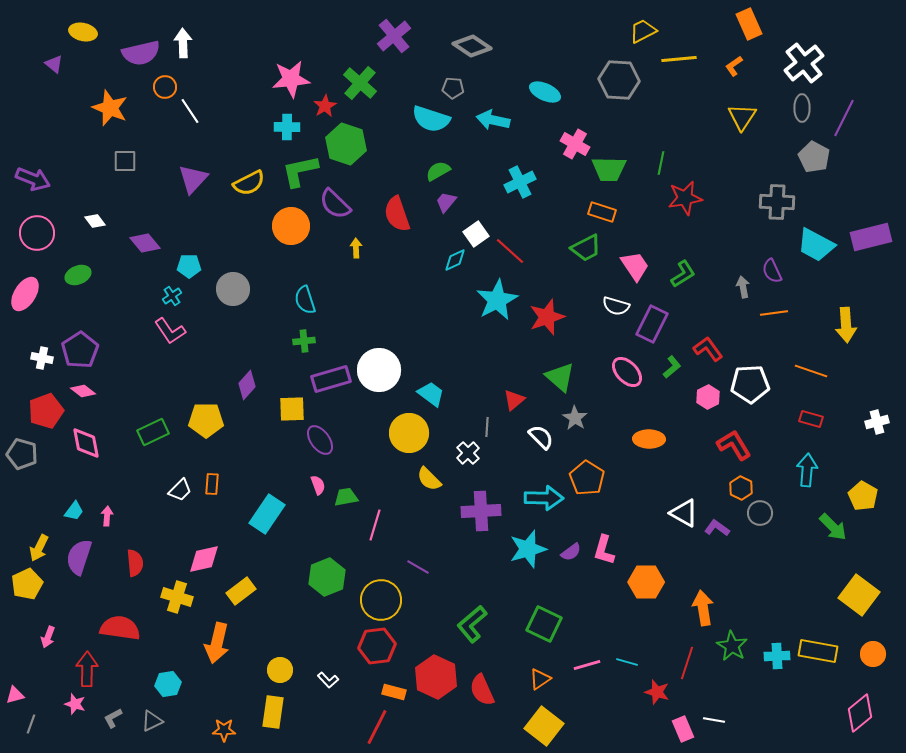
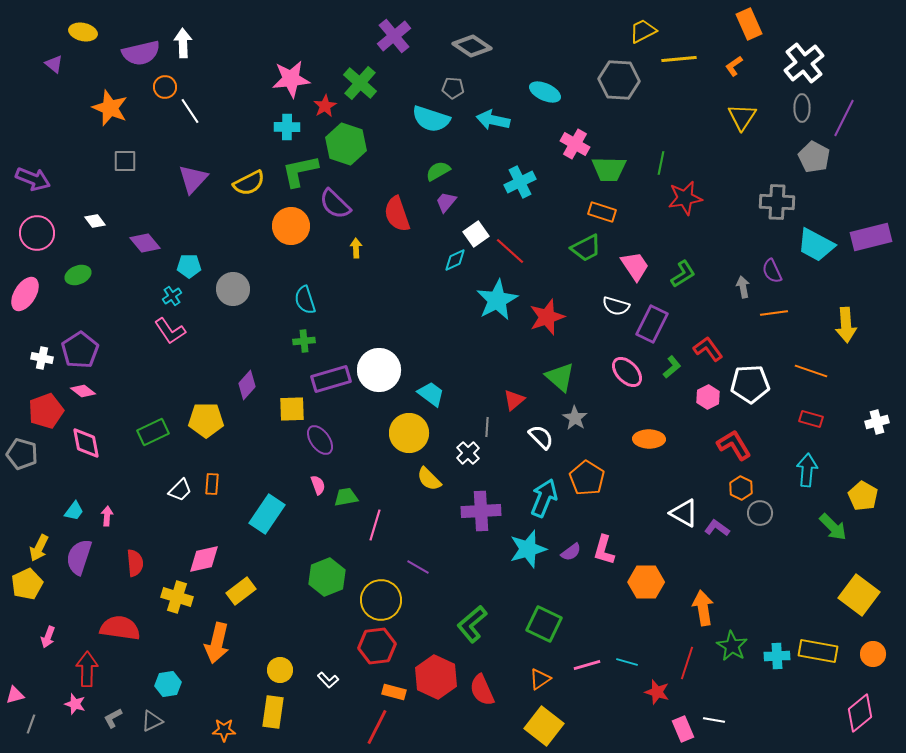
cyan arrow at (544, 498): rotated 69 degrees counterclockwise
